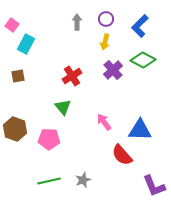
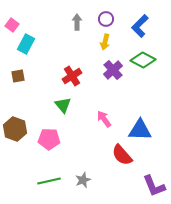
green triangle: moved 2 px up
pink arrow: moved 3 px up
